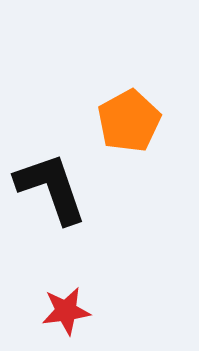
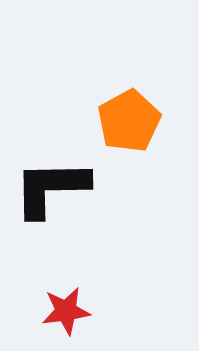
black L-shape: rotated 72 degrees counterclockwise
